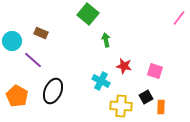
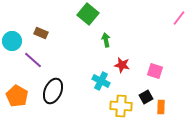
red star: moved 2 px left, 1 px up
